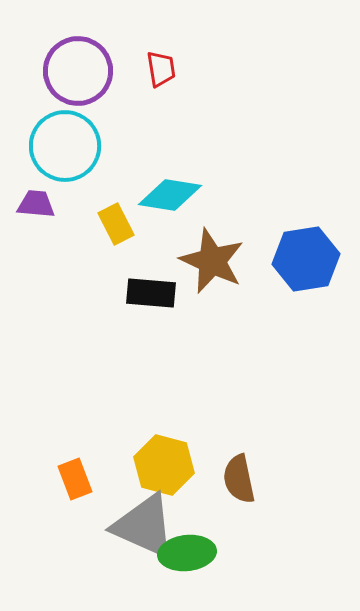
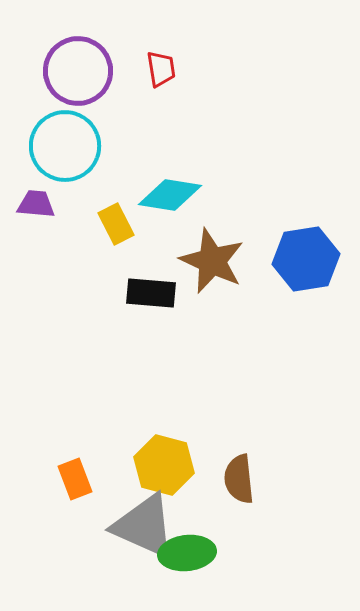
brown semicircle: rotated 6 degrees clockwise
